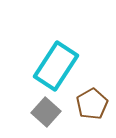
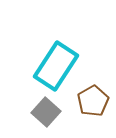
brown pentagon: moved 1 px right, 3 px up
